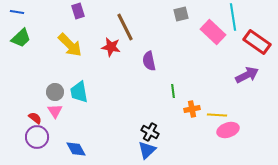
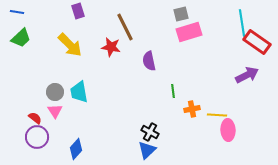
cyan line: moved 9 px right, 6 px down
pink rectangle: moved 24 px left; rotated 60 degrees counterclockwise
pink ellipse: rotated 75 degrees counterclockwise
blue diamond: rotated 70 degrees clockwise
